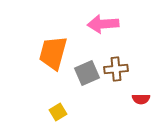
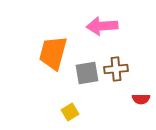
pink arrow: moved 1 px left, 2 px down
gray square: rotated 15 degrees clockwise
yellow square: moved 12 px right
